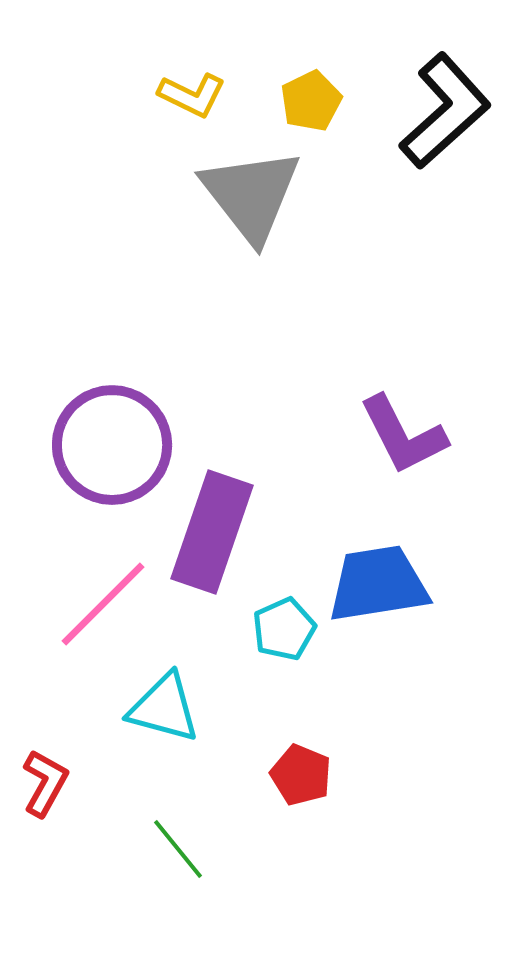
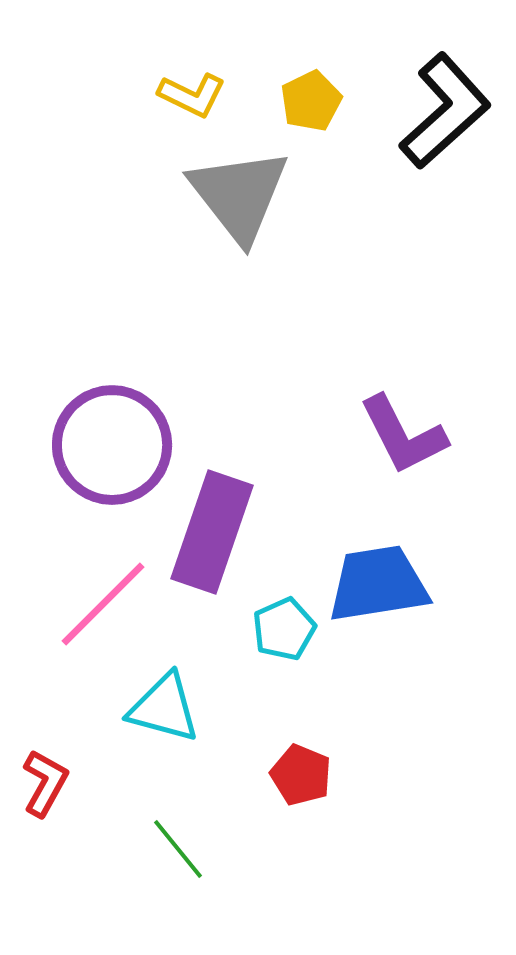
gray triangle: moved 12 px left
